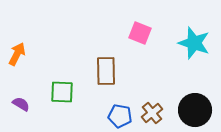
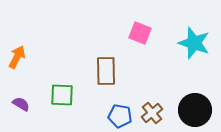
orange arrow: moved 3 px down
green square: moved 3 px down
